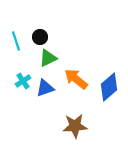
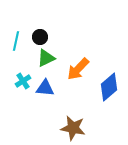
cyan line: rotated 30 degrees clockwise
green triangle: moved 2 px left
orange arrow: moved 2 px right, 10 px up; rotated 85 degrees counterclockwise
blue triangle: rotated 24 degrees clockwise
brown star: moved 2 px left, 2 px down; rotated 15 degrees clockwise
